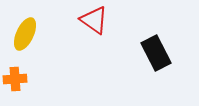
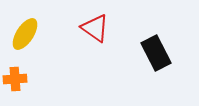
red triangle: moved 1 px right, 8 px down
yellow ellipse: rotated 8 degrees clockwise
